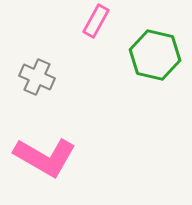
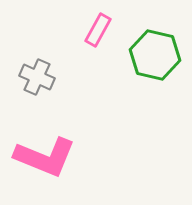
pink rectangle: moved 2 px right, 9 px down
pink L-shape: rotated 8 degrees counterclockwise
